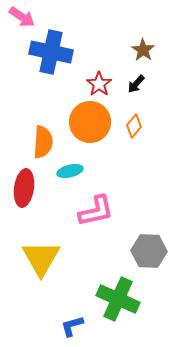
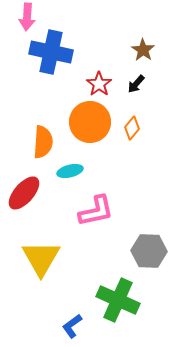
pink arrow: moved 5 px right; rotated 60 degrees clockwise
orange diamond: moved 2 px left, 2 px down
red ellipse: moved 5 px down; rotated 33 degrees clockwise
green cross: moved 1 px down
blue L-shape: rotated 20 degrees counterclockwise
